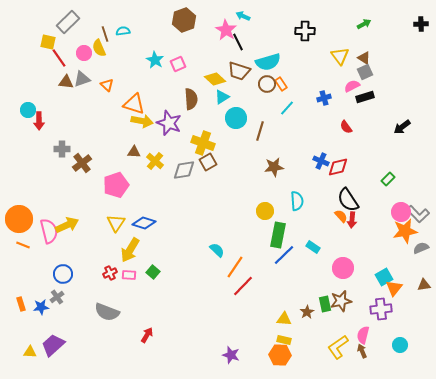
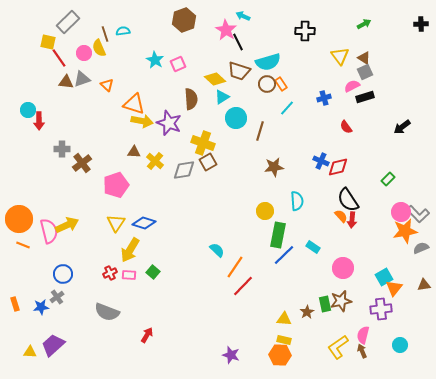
orange rectangle at (21, 304): moved 6 px left
